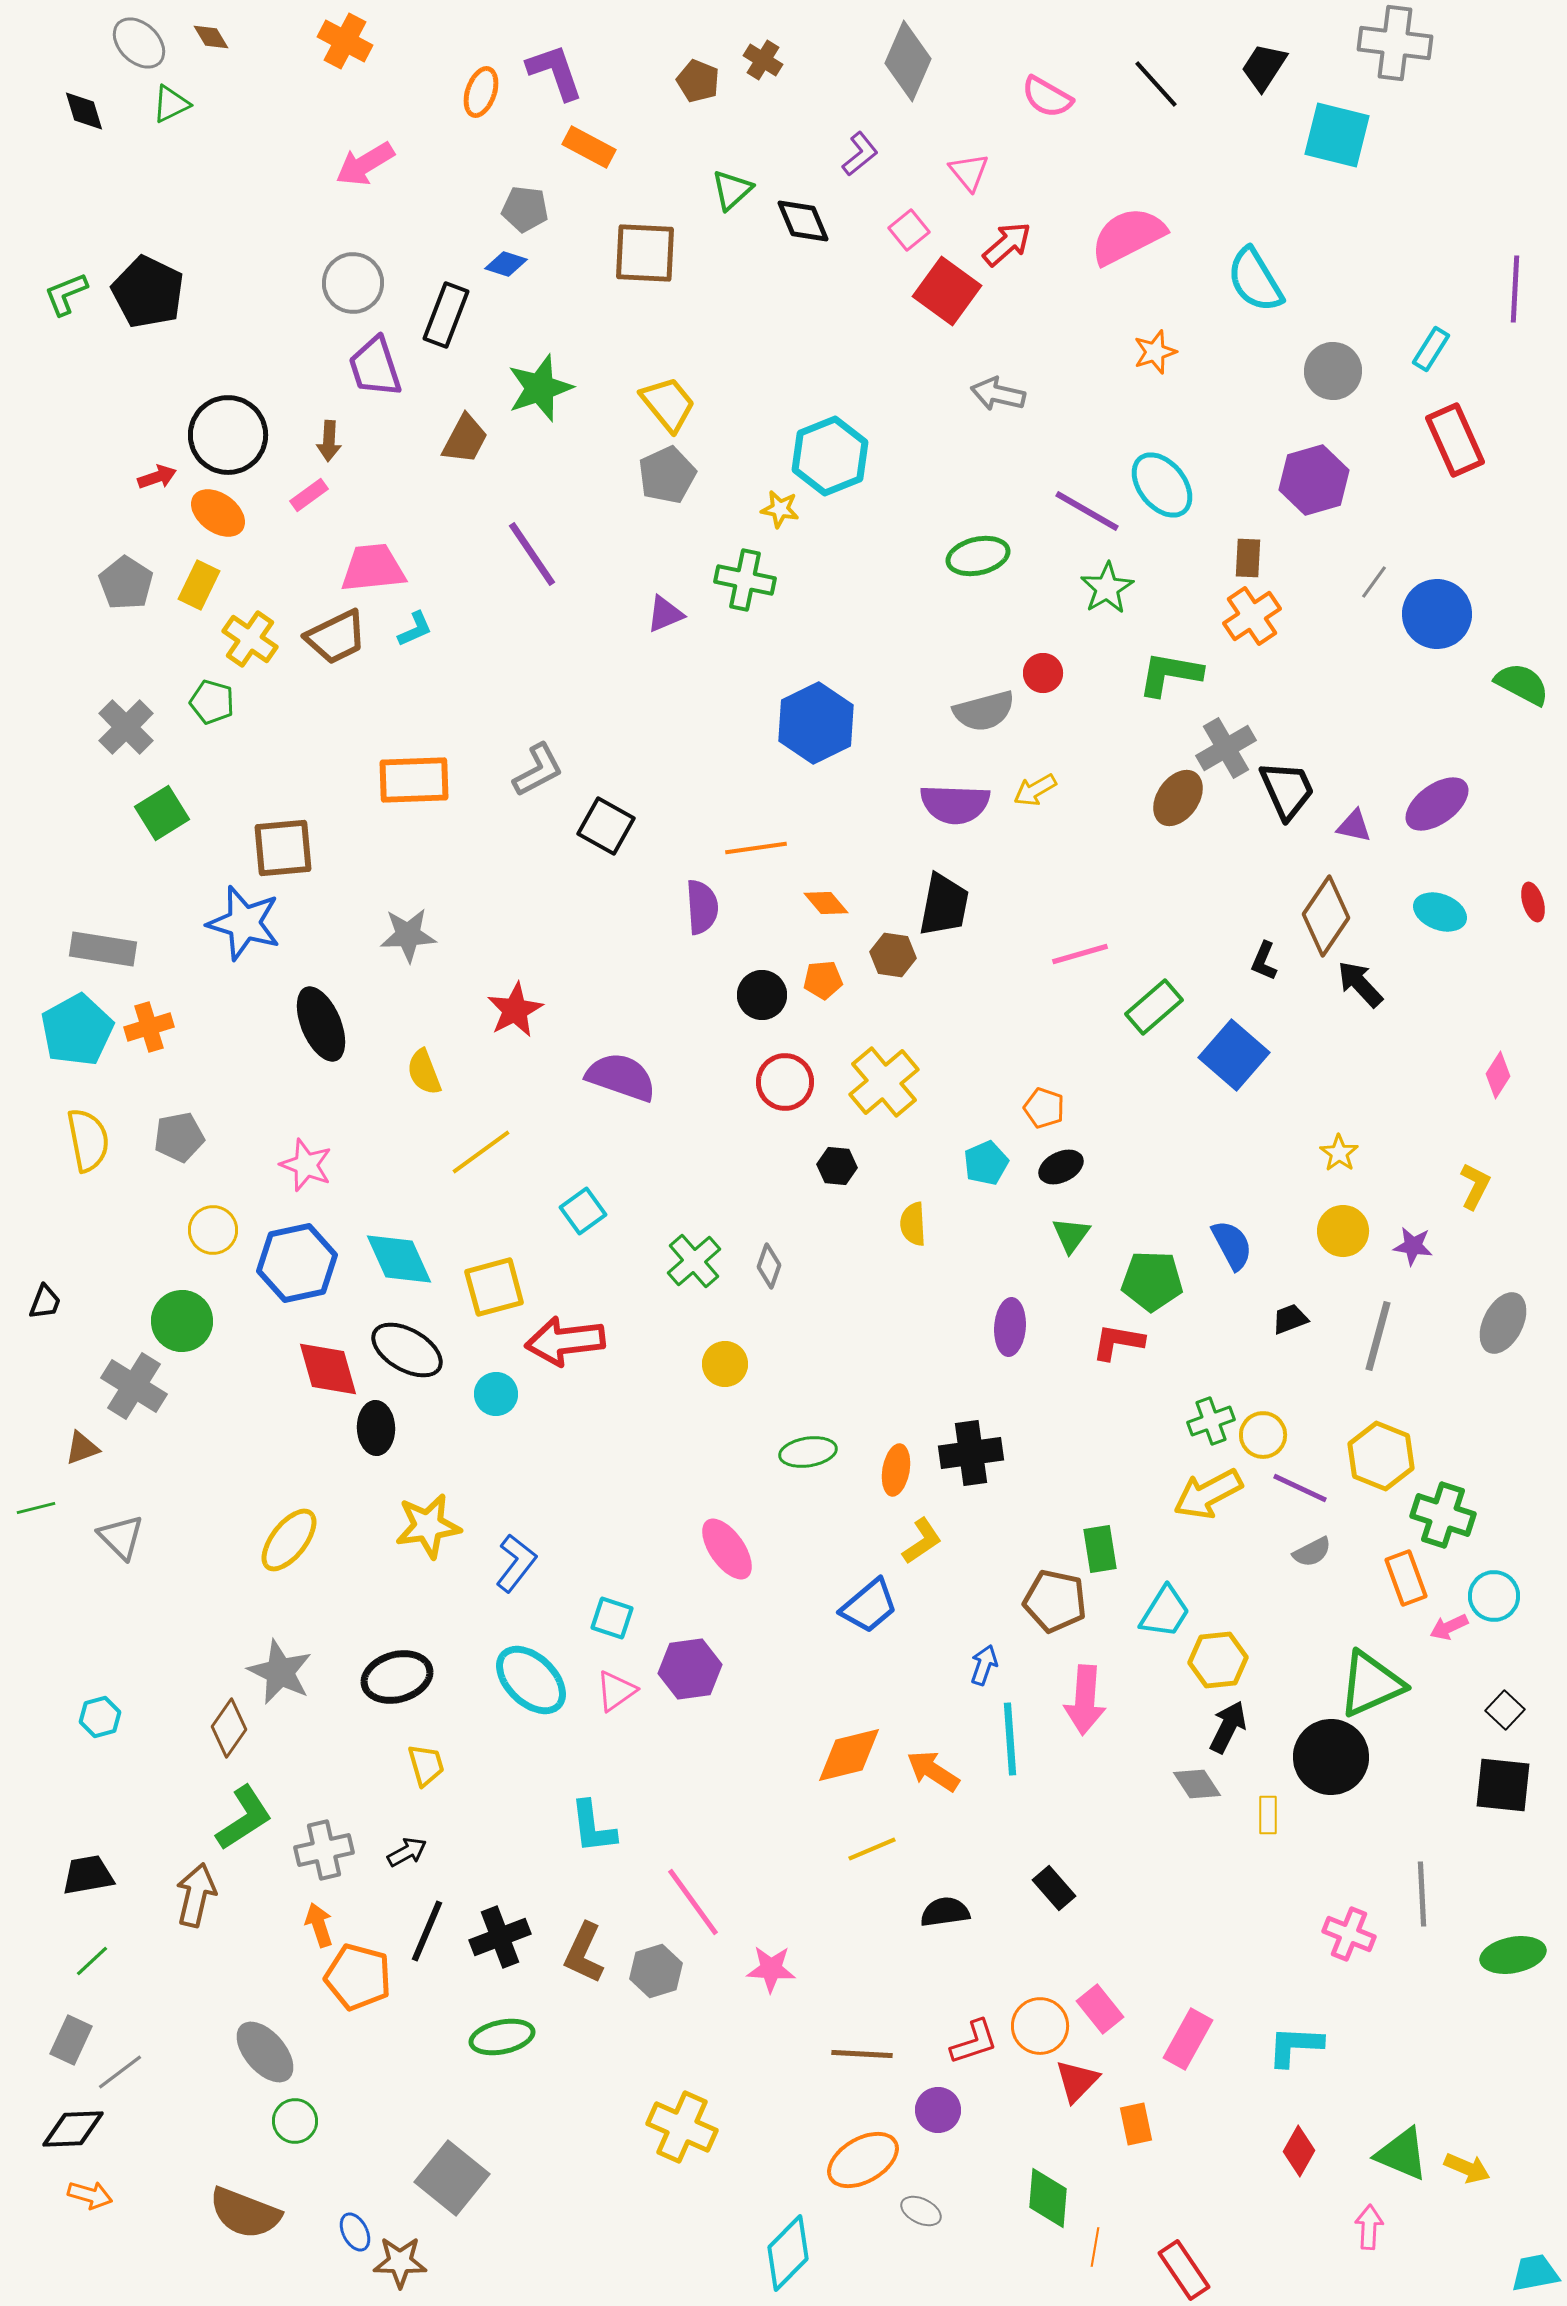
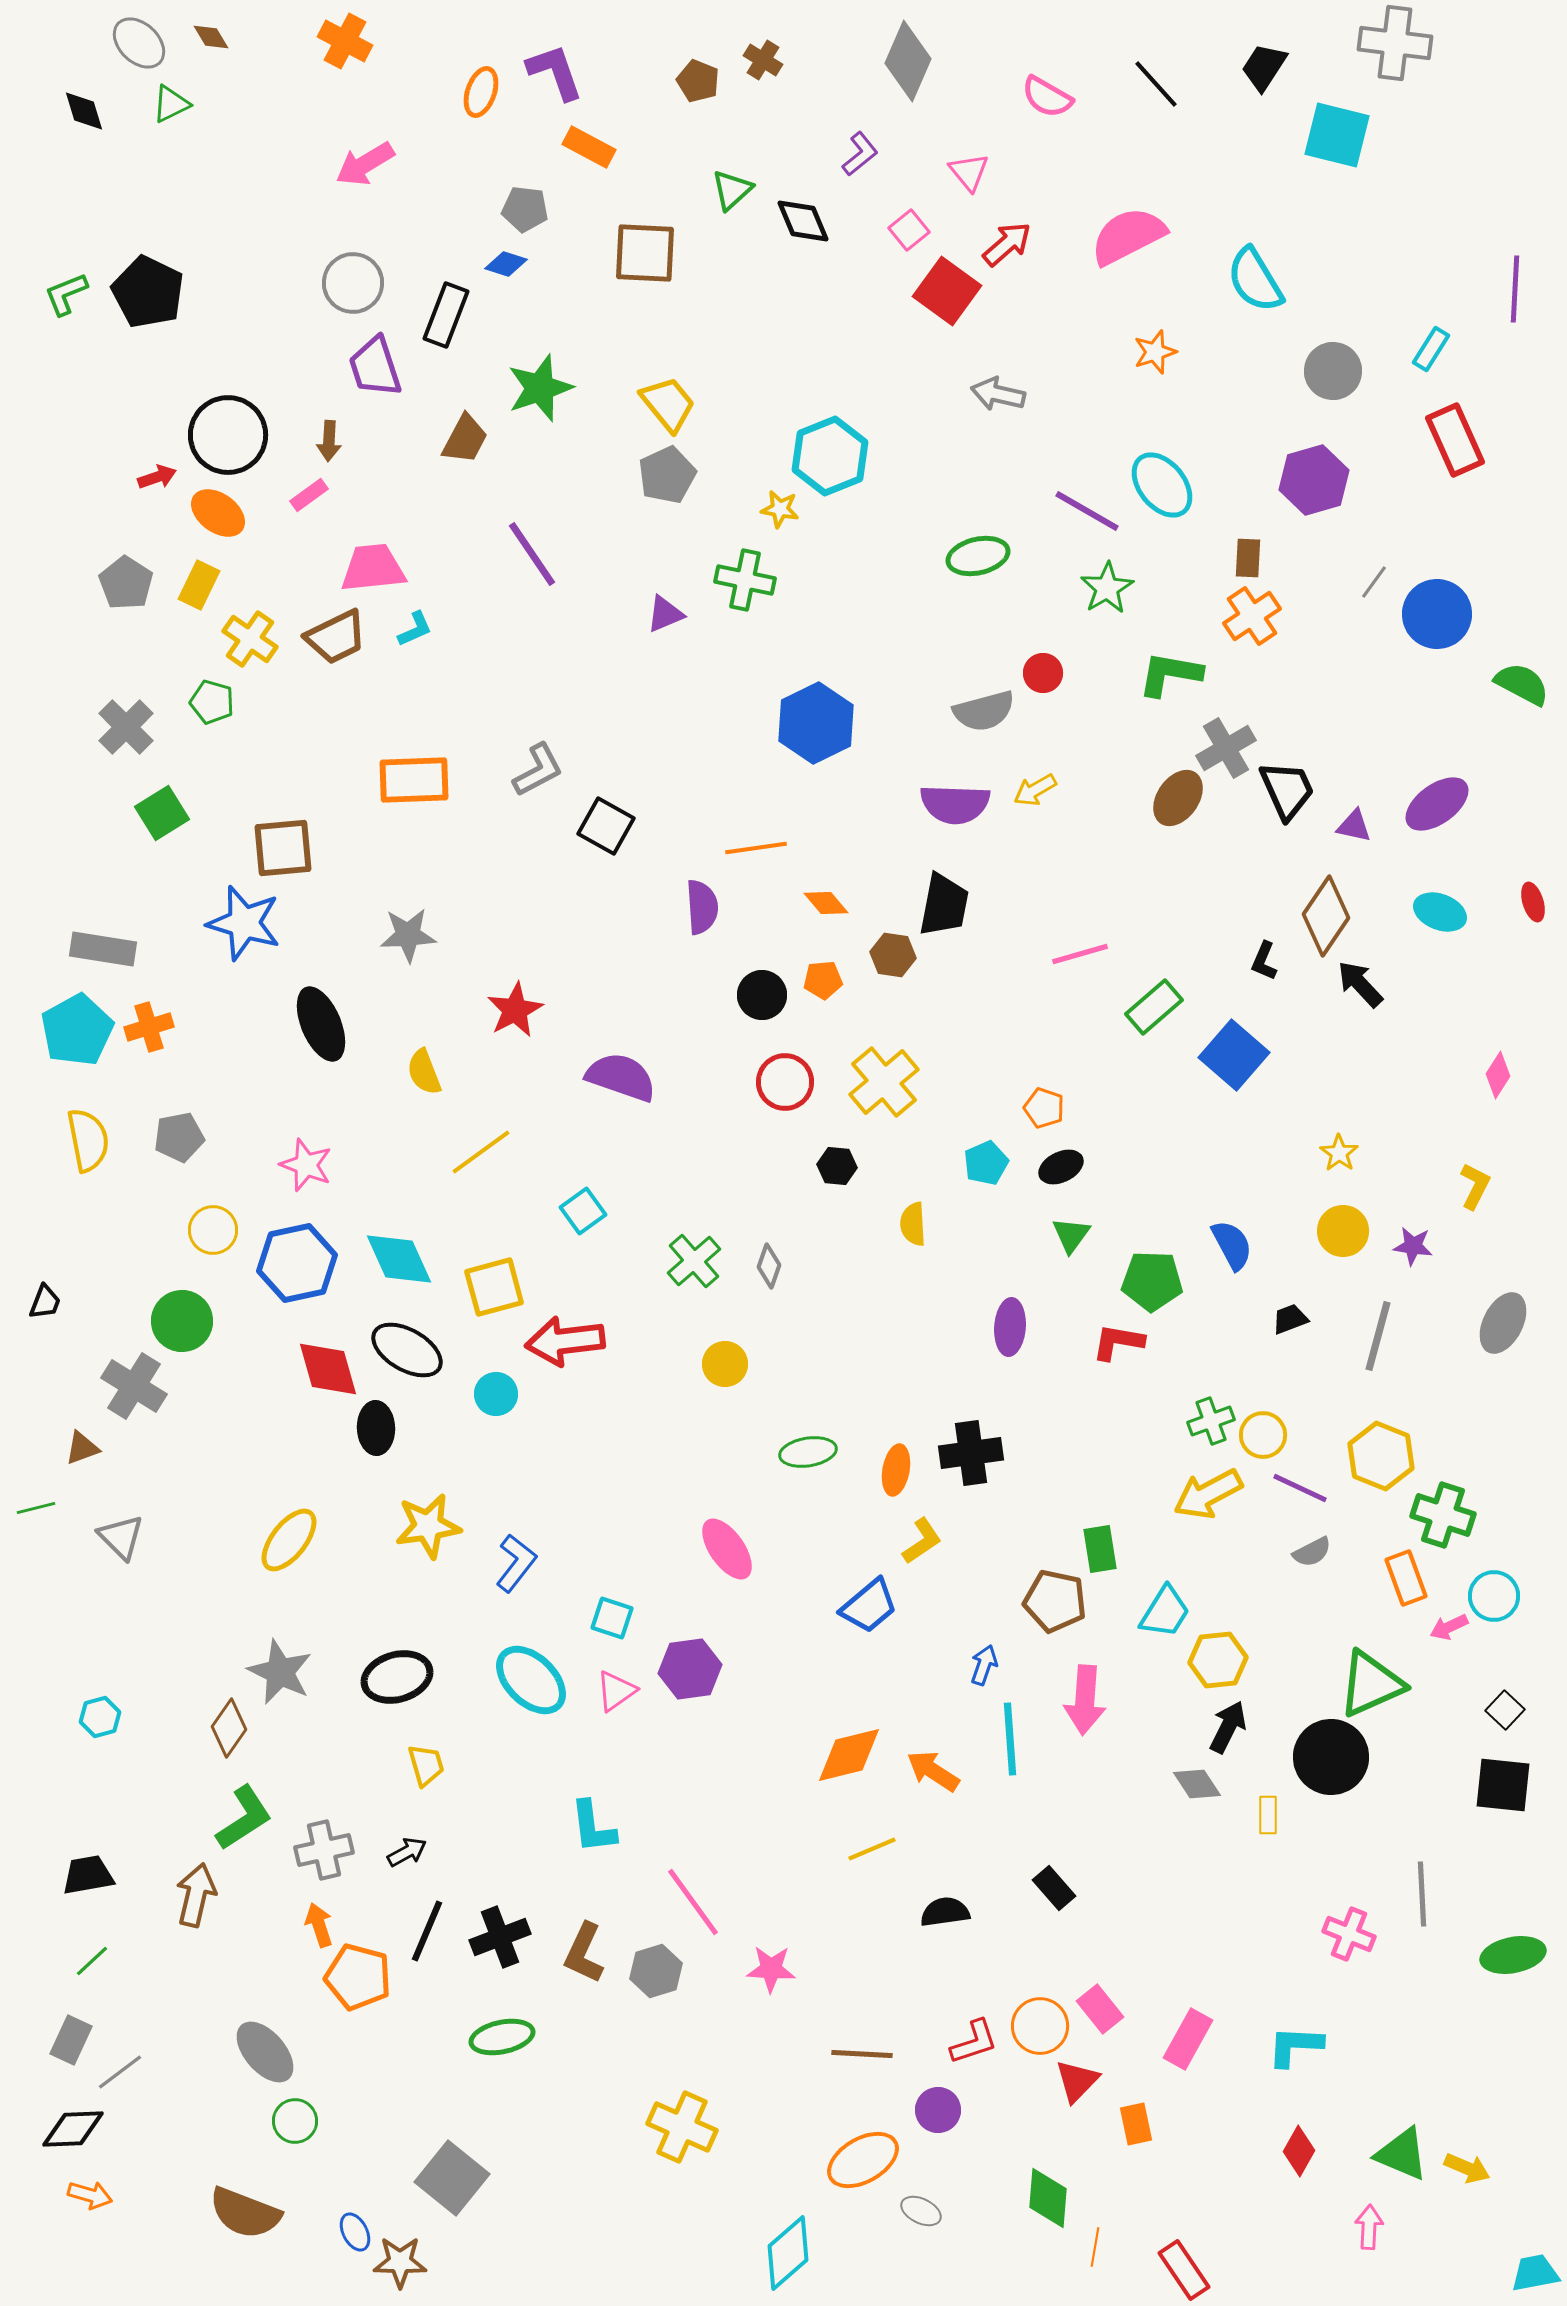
cyan diamond at (788, 2253): rotated 4 degrees clockwise
